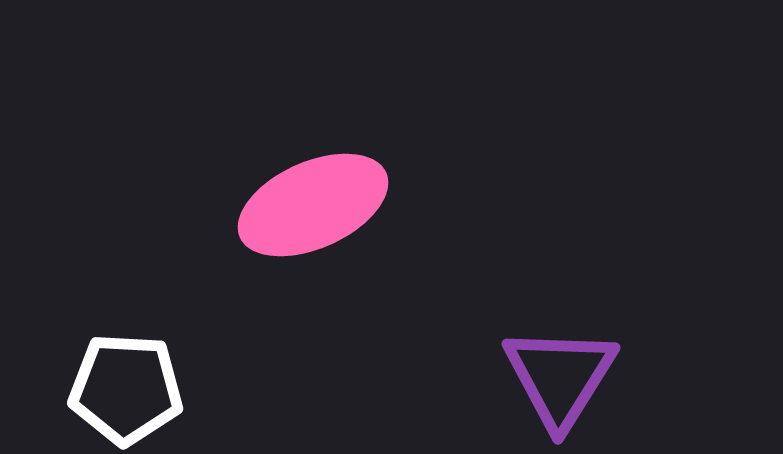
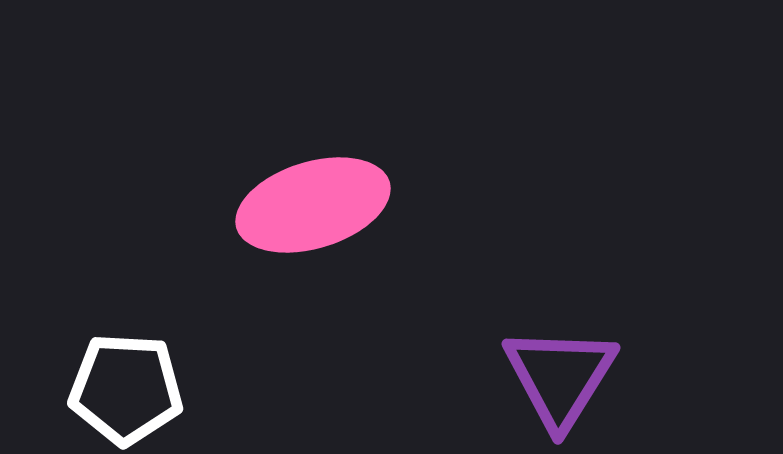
pink ellipse: rotated 7 degrees clockwise
